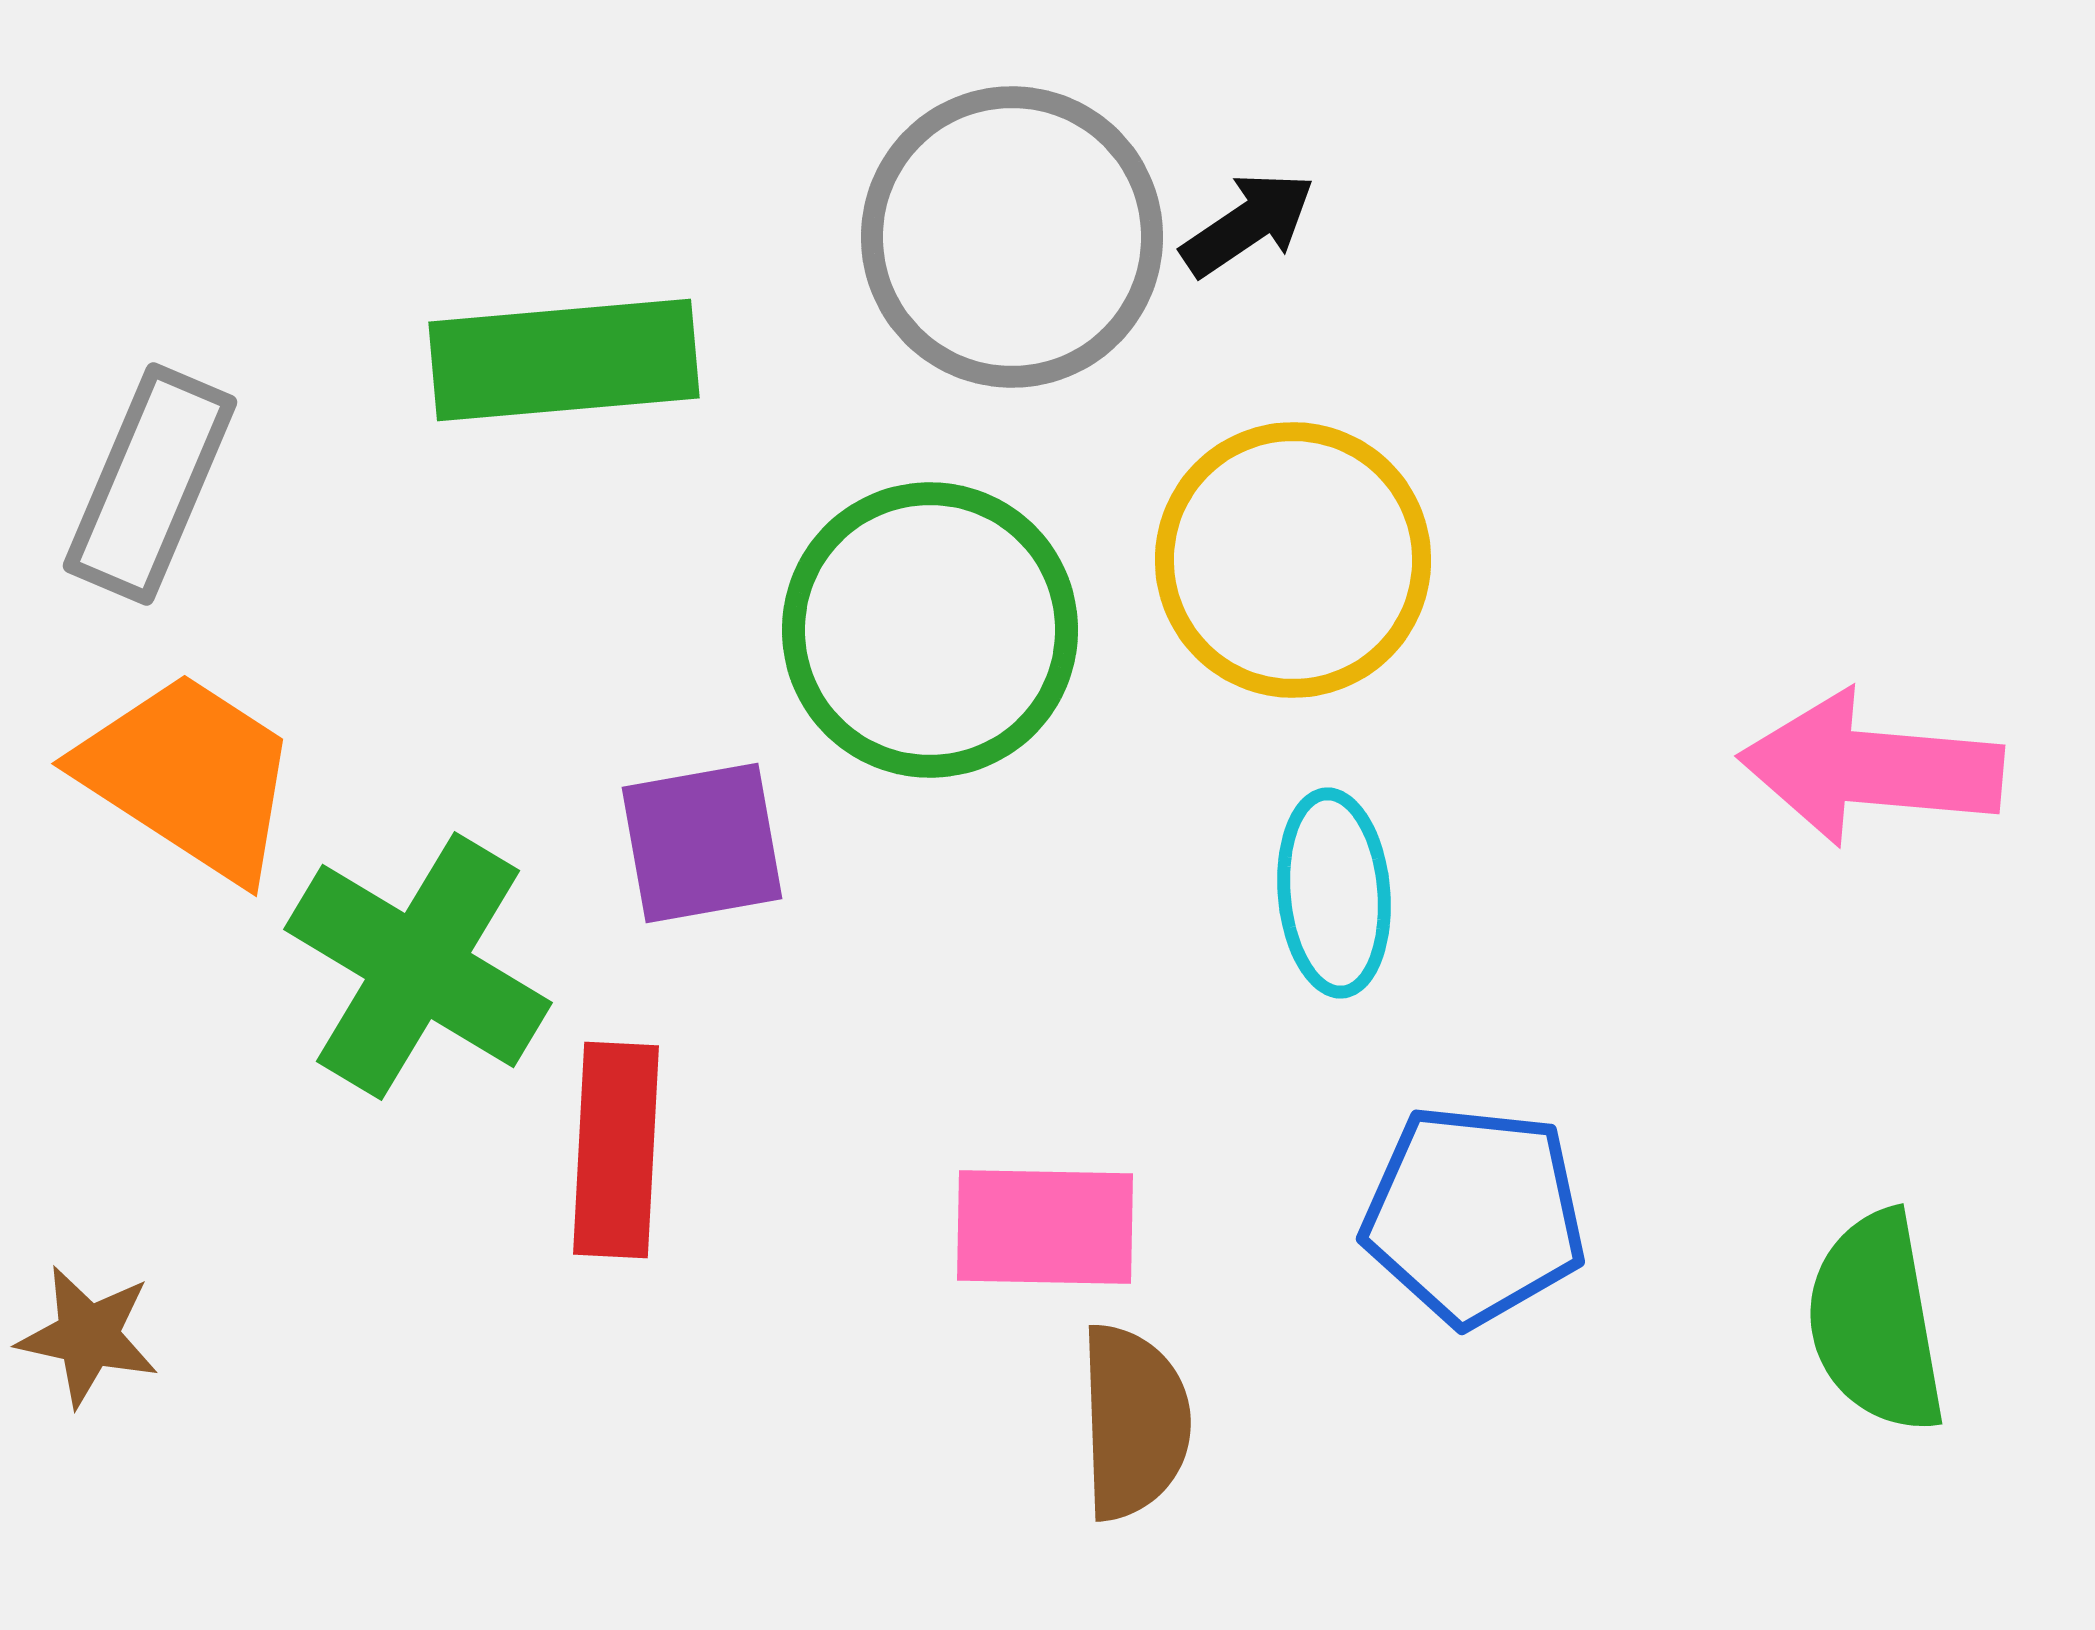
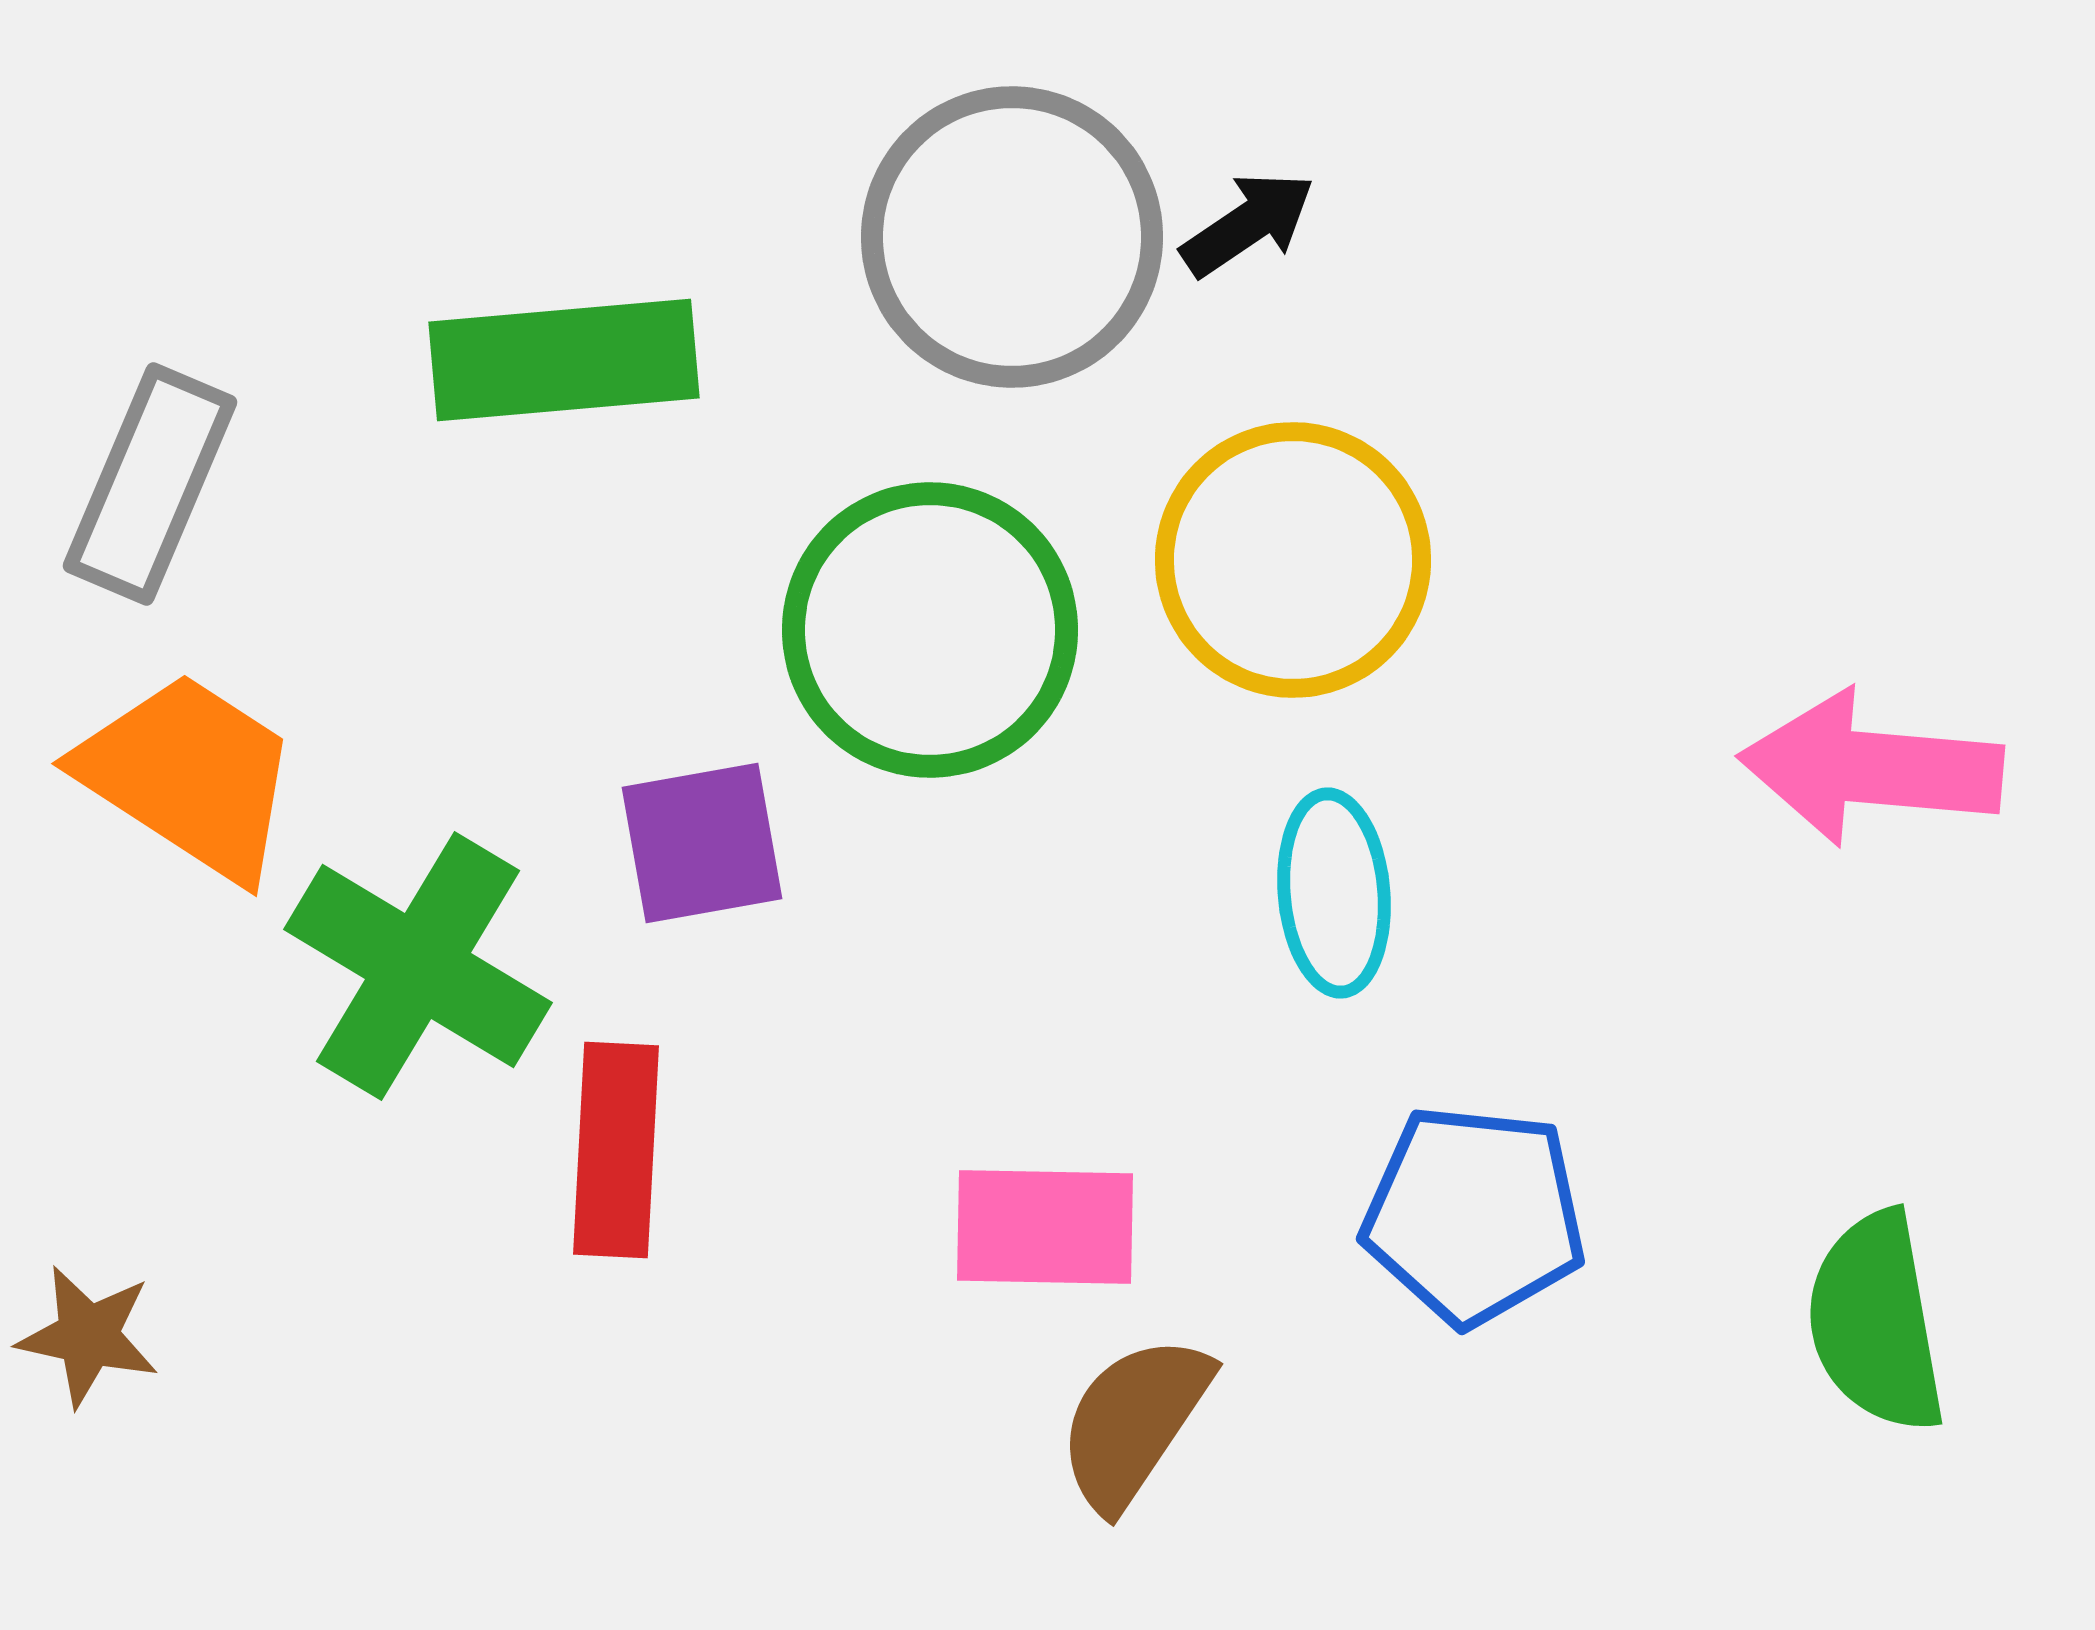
brown semicircle: rotated 144 degrees counterclockwise
